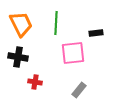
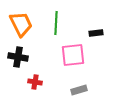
pink square: moved 2 px down
gray rectangle: rotated 35 degrees clockwise
